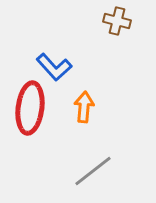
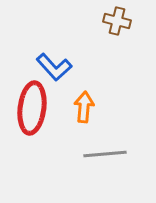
red ellipse: moved 2 px right
gray line: moved 12 px right, 17 px up; rotated 33 degrees clockwise
